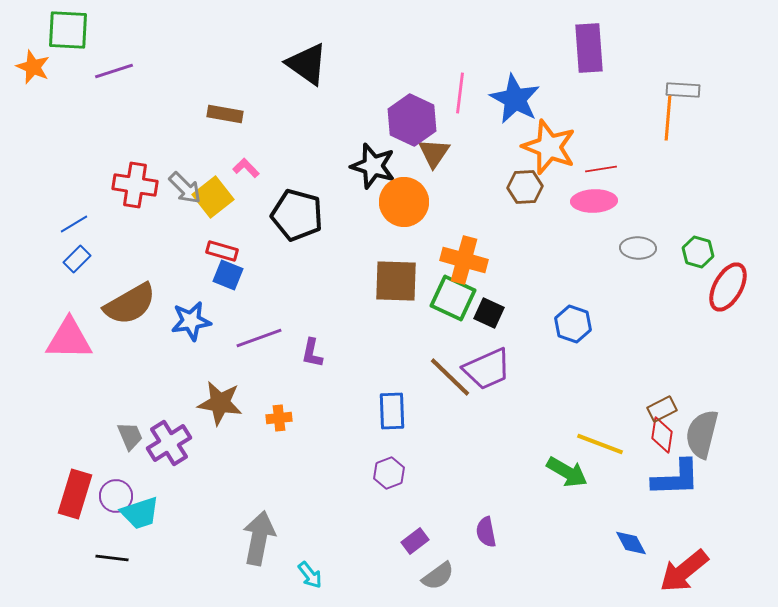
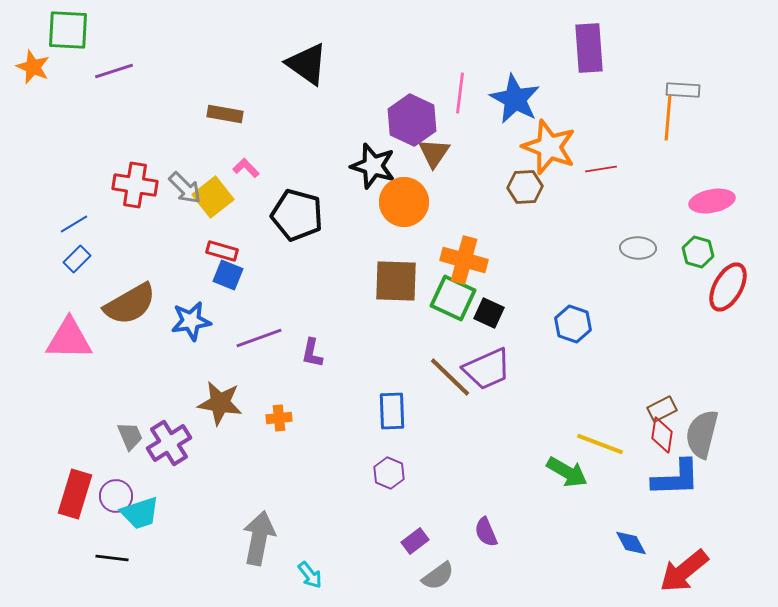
pink ellipse at (594, 201): moved 118 px right; rotated 9 degrees counterclockwise
purple hexagon at (389, 473): rotated 16 degrees counterclockwise
purple semicircle at (486, 532): rotated 12 degrees counterclockwise
